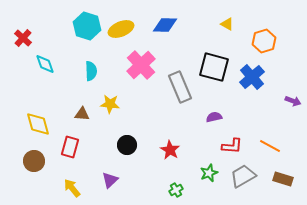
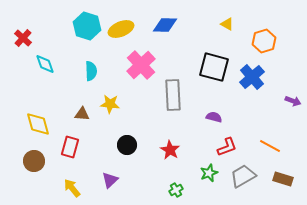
gray rectangle: moved 7 px left, 8 px down; rotated 20 degrees clockwise
purple semicircle: rotated 28 degrees clockwise
red L-shape: moved 5 px left, 1 px down; rotated 25 degrees counterclockwise
